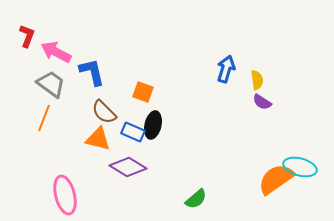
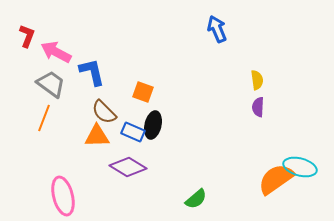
blue arrow: moved 9 px left, 40 px up; rotated 40 degrees counterclockwise
purple semicircle: moved 4 px left, 5 px down; rotated 60 degrees clockwise
orange triangle: moved 1 px left, 3 px up; rotated 16 degrees counterclockwise
pink ellipse: moved 2 px left, 1 px down
